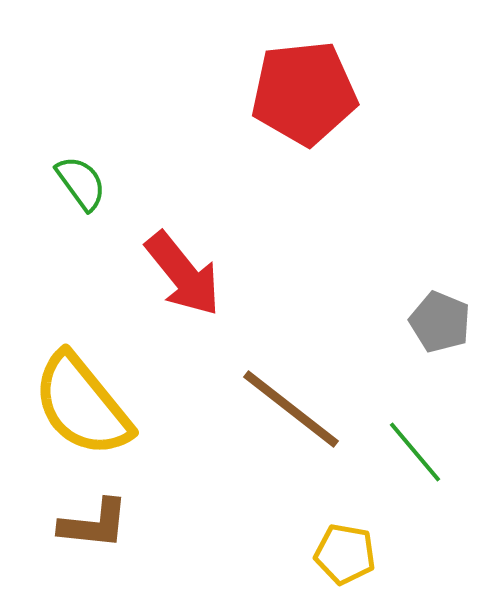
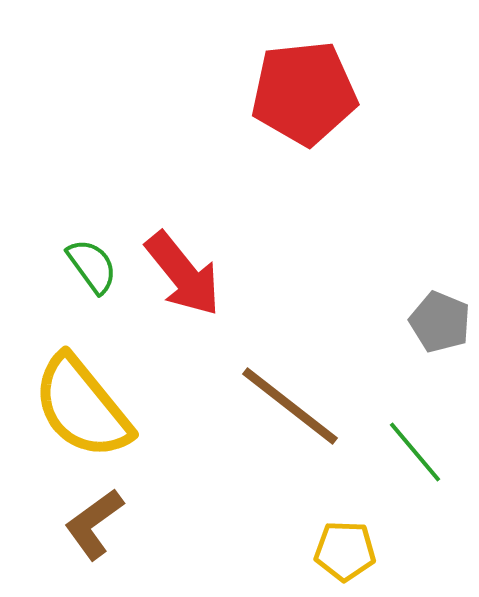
green semicircle: moved 11 px right, 83 px down
yellow semicircle: moved 2 px down
brown line: moved 1 px left, 3 px up
brown L-shape: rotated 138 degrees clockwise
yellow pentagon: moved 3 px up; rotated 8 degrees counterclockwise
